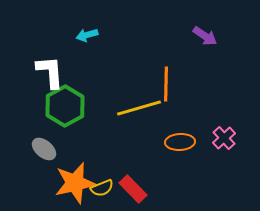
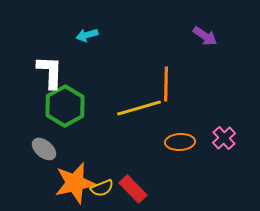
white L-shape: rotated 6 degrees clockwise
